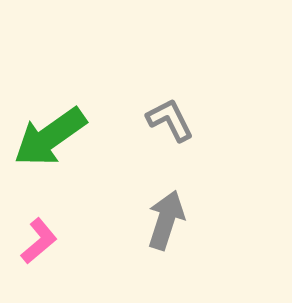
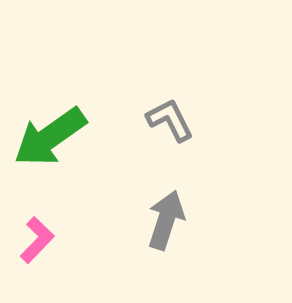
pink L-shape: moved 2 px left, 1 px up; rotated 6 degrees counterclockwise
